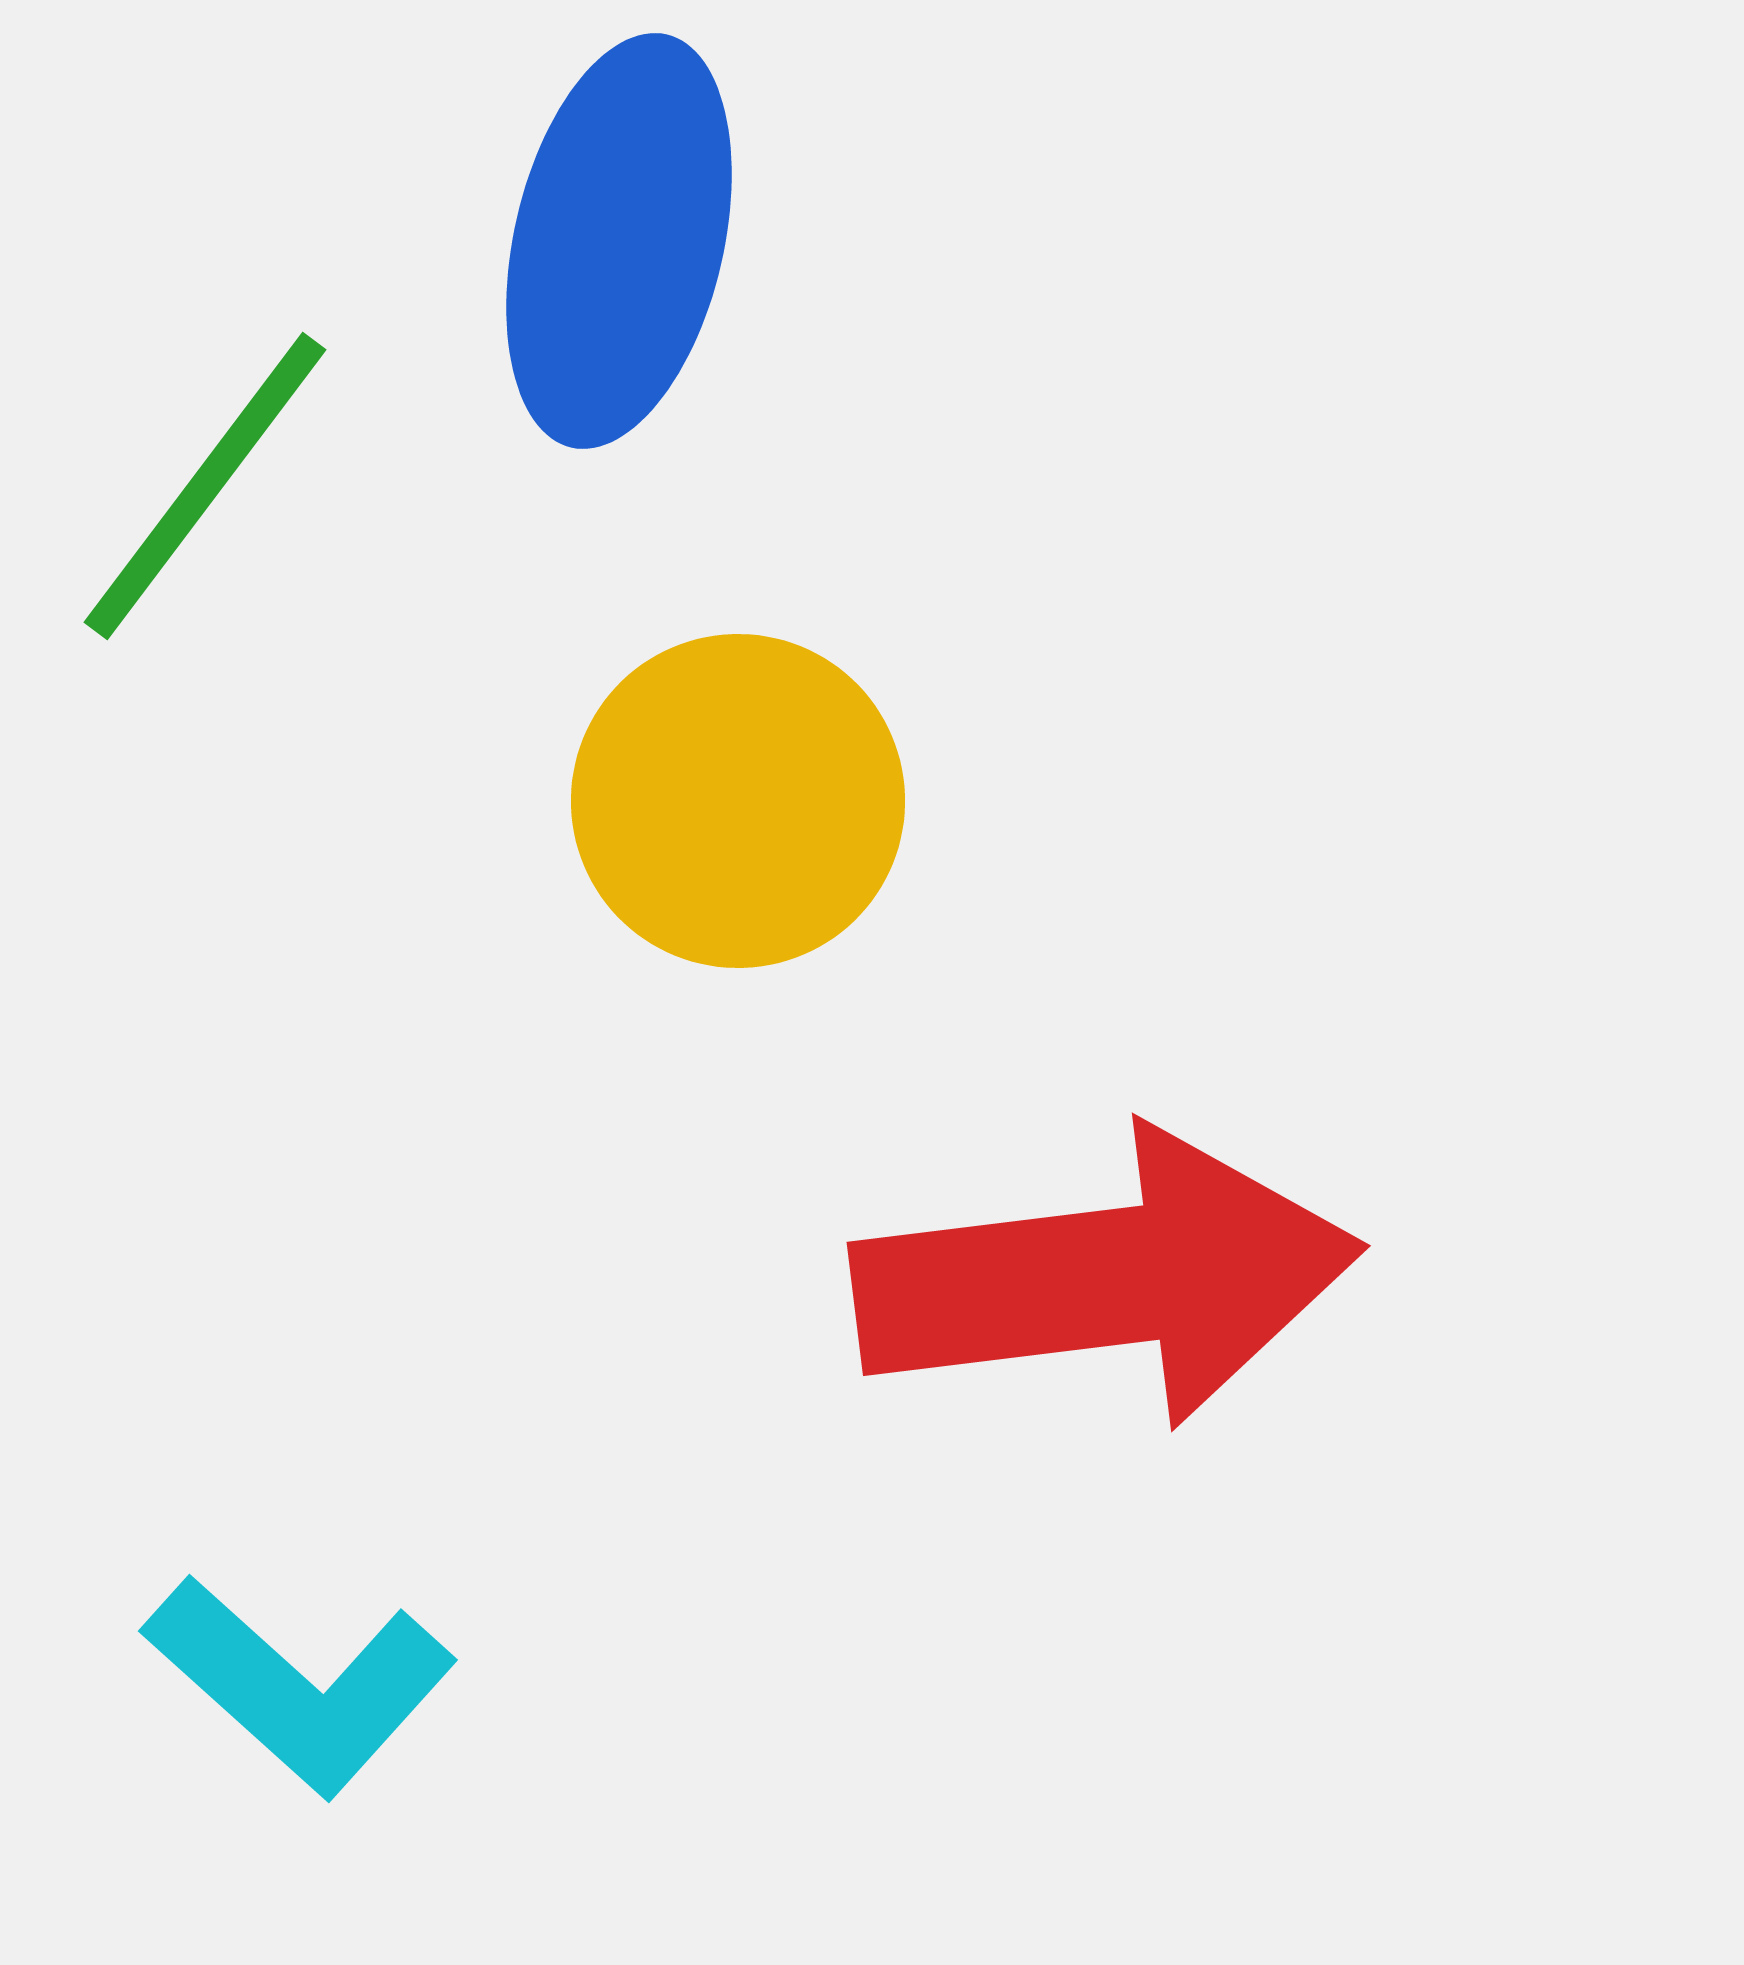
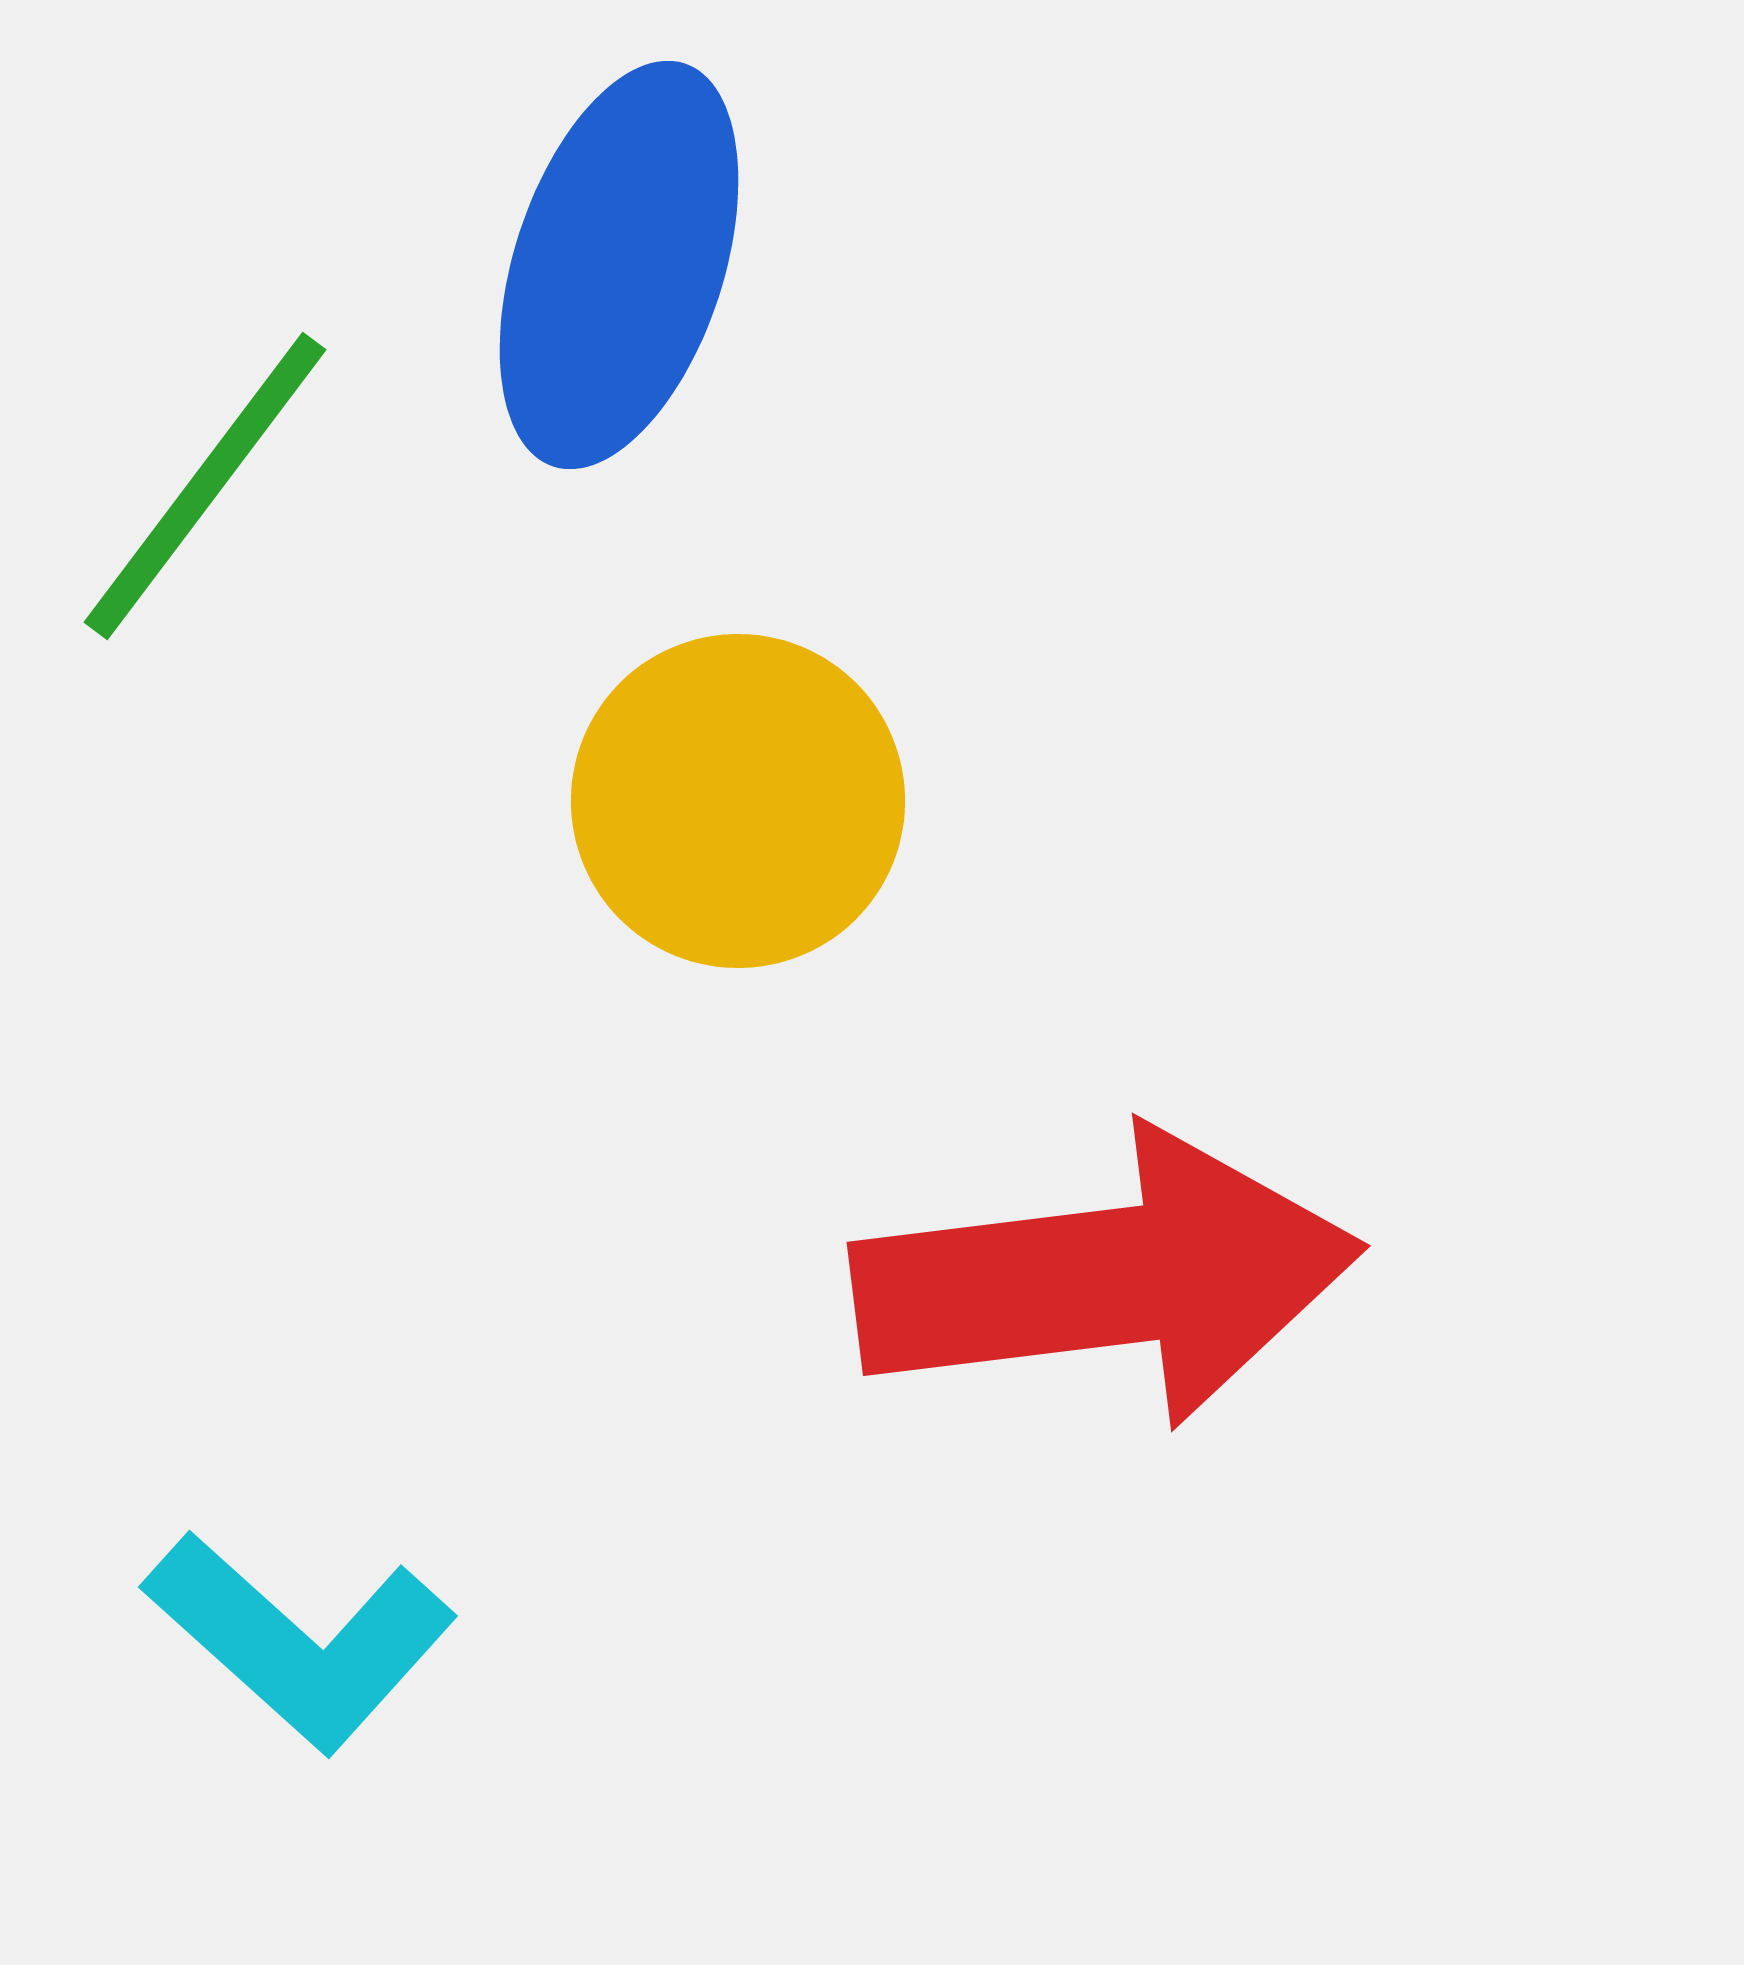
blue ellipse: moved 24 px down; rotated 5 degrees clockwise
cyan L-shape: moved 44 px up
